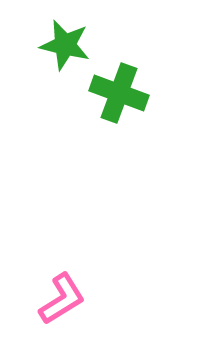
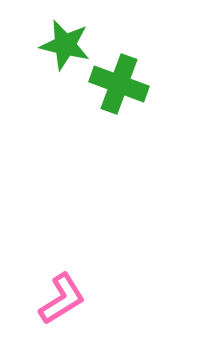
green cross: moved 9 px up
